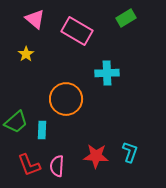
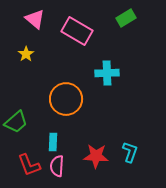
cyan rectangle: moved 11 px right, 12 px down
